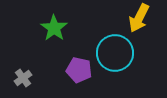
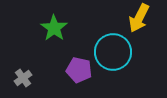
cyan circle: moved 2 px left, 1 px up
